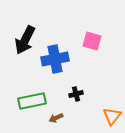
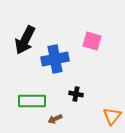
black cross: rotated 24 degrees clockwise
green rectangle: rotated 12 degrees clockwise
brown arrow: moved 1 px left, 1 px down
